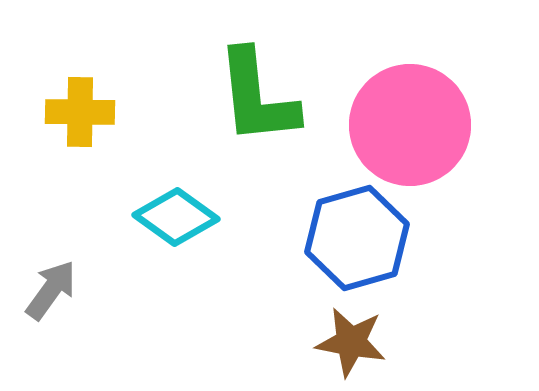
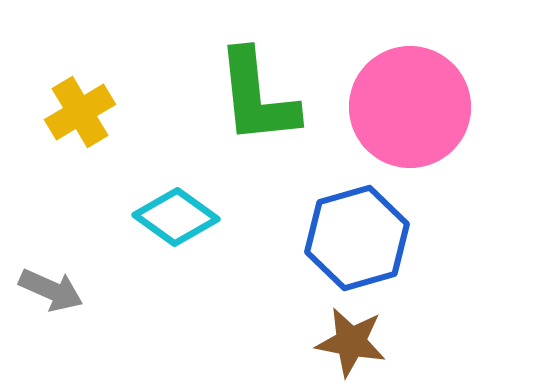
yellow cross: rotated 32 degrees counterclockwise
pink circle: moved 18 px up
gray arrow: rotated 78 degrees clockwise
